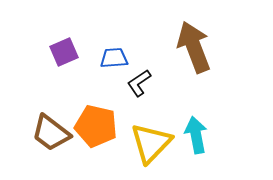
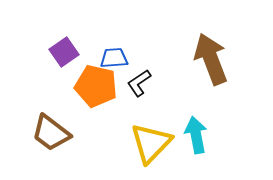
brown arrow: moved 17 px right, 12 px down
purple square: rotated 12 degrees counterclockwise
orange pentagon: moved 40 px up
